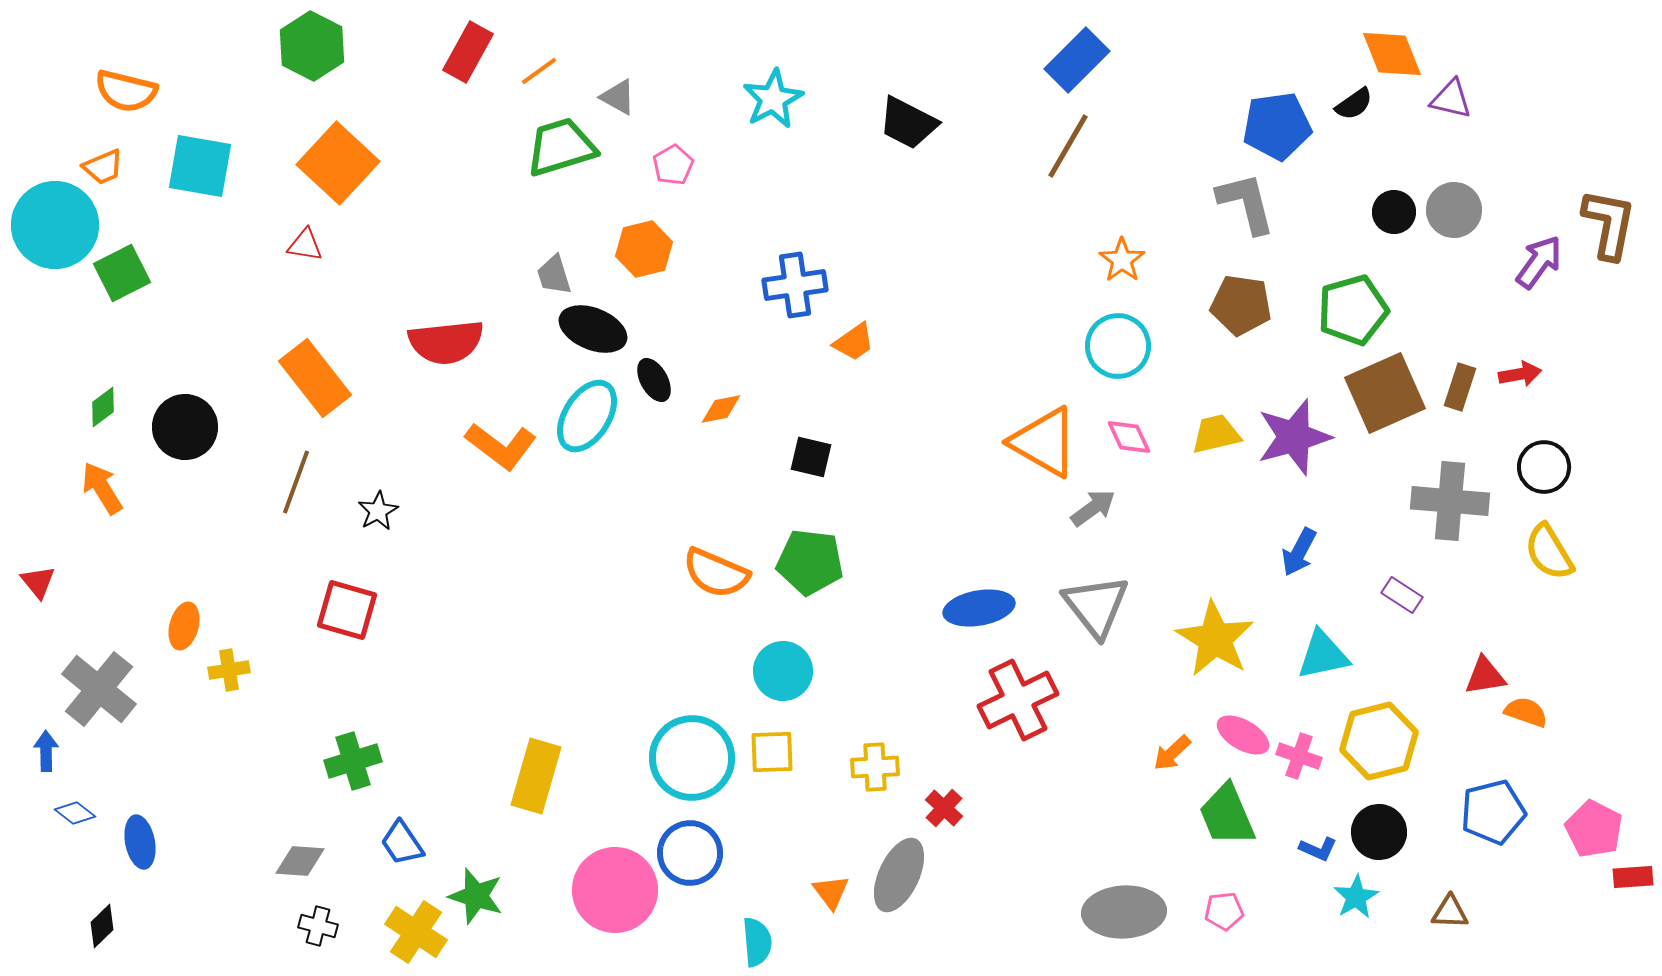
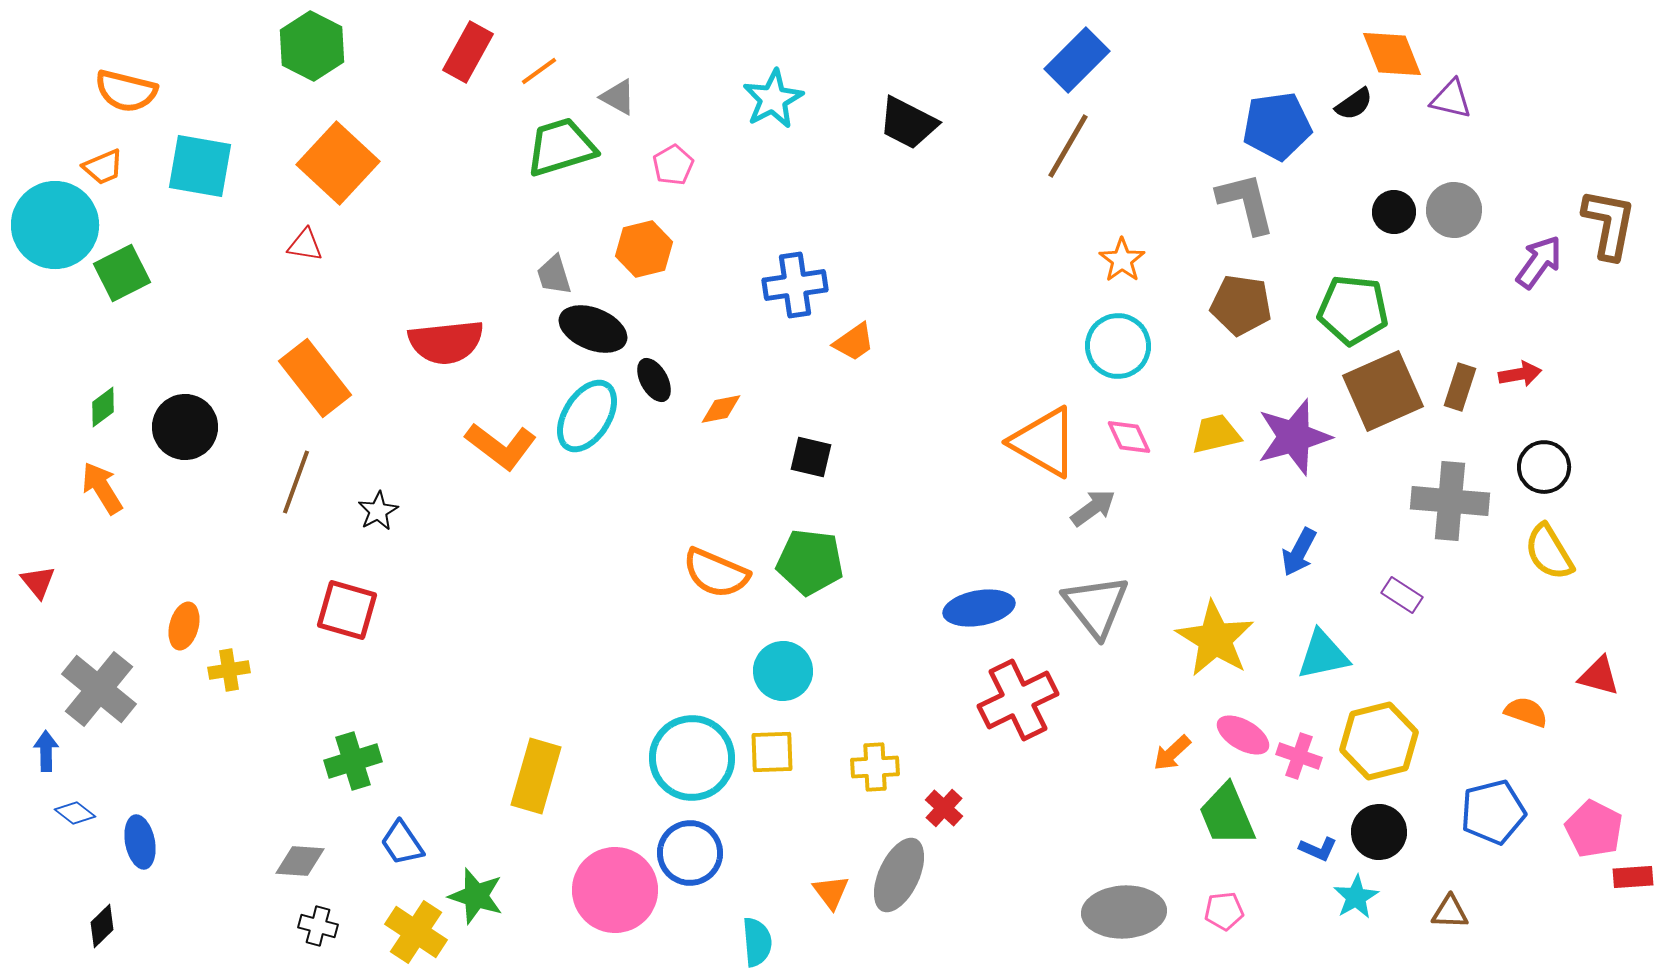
green pentagon at (1353, 310): rotated 22 degrees clockwise
brown square at (1385, 393): moved 2 px left, 2 px up
red triangle at (1485, 676): moved 114 px right; rotated 24 degrees clockwise
